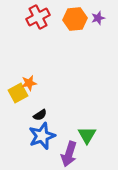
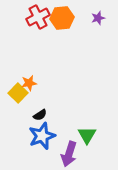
orange hexagon: moved 13 px left, 1 px up
yellow square: rotated 18 degrees counterclockwise
